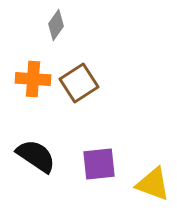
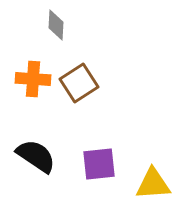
gray diamond: rotated 32 degrees counterclockwise
yellow triangle: rotated 24 degrees counterclockwise
